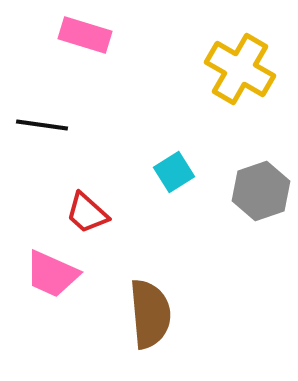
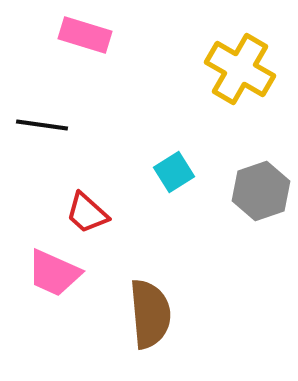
pink trapezoid: moved 2 px right, 1 px up
